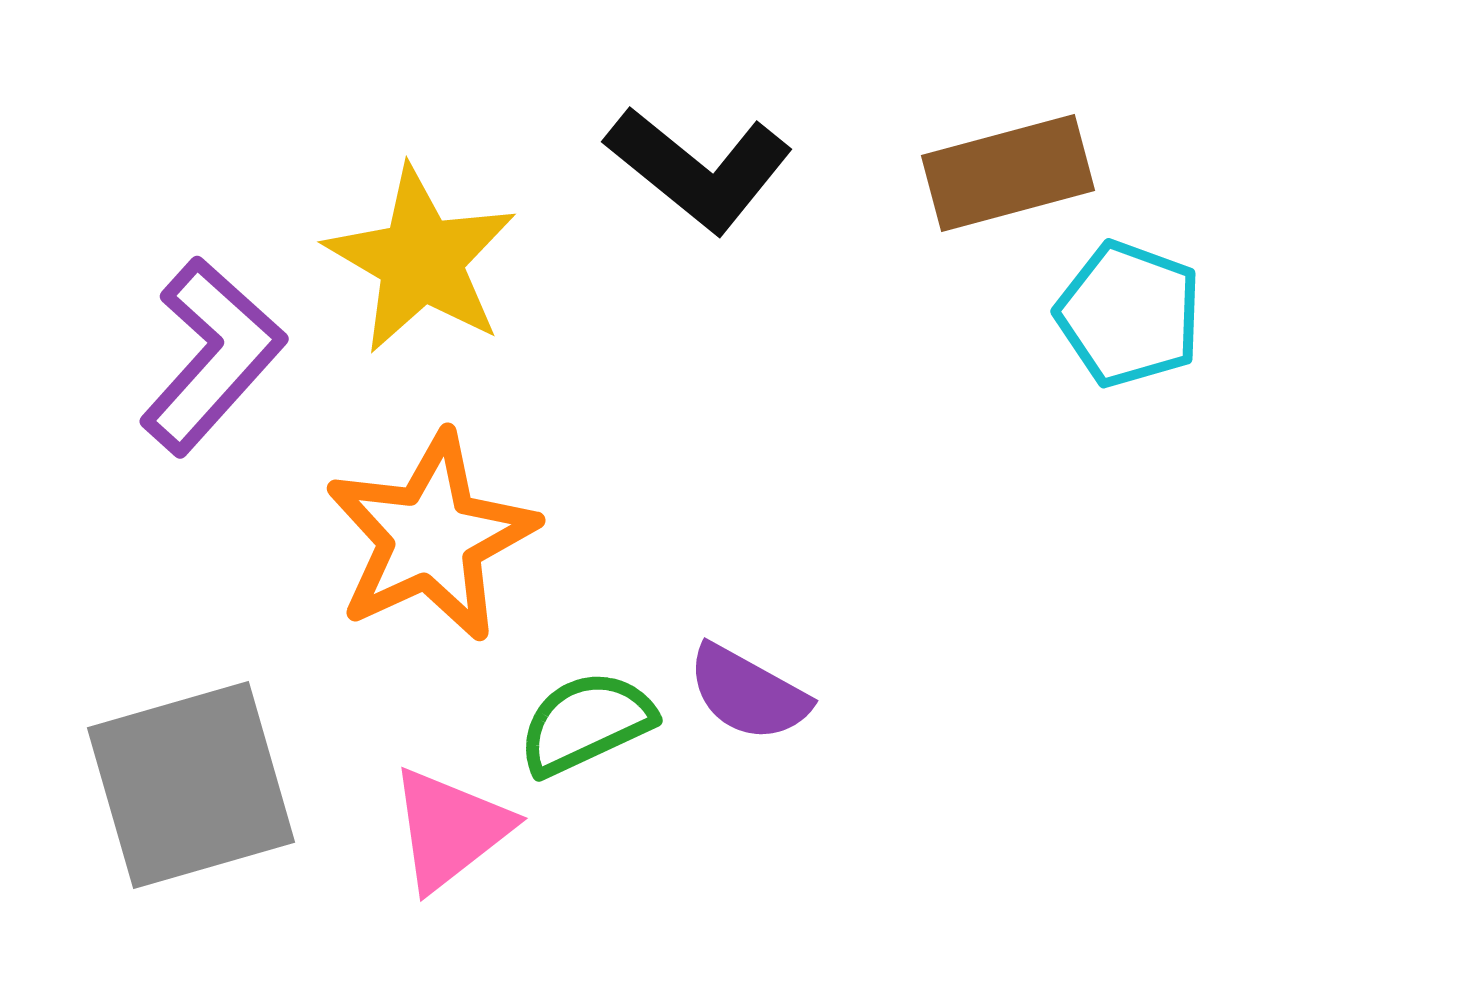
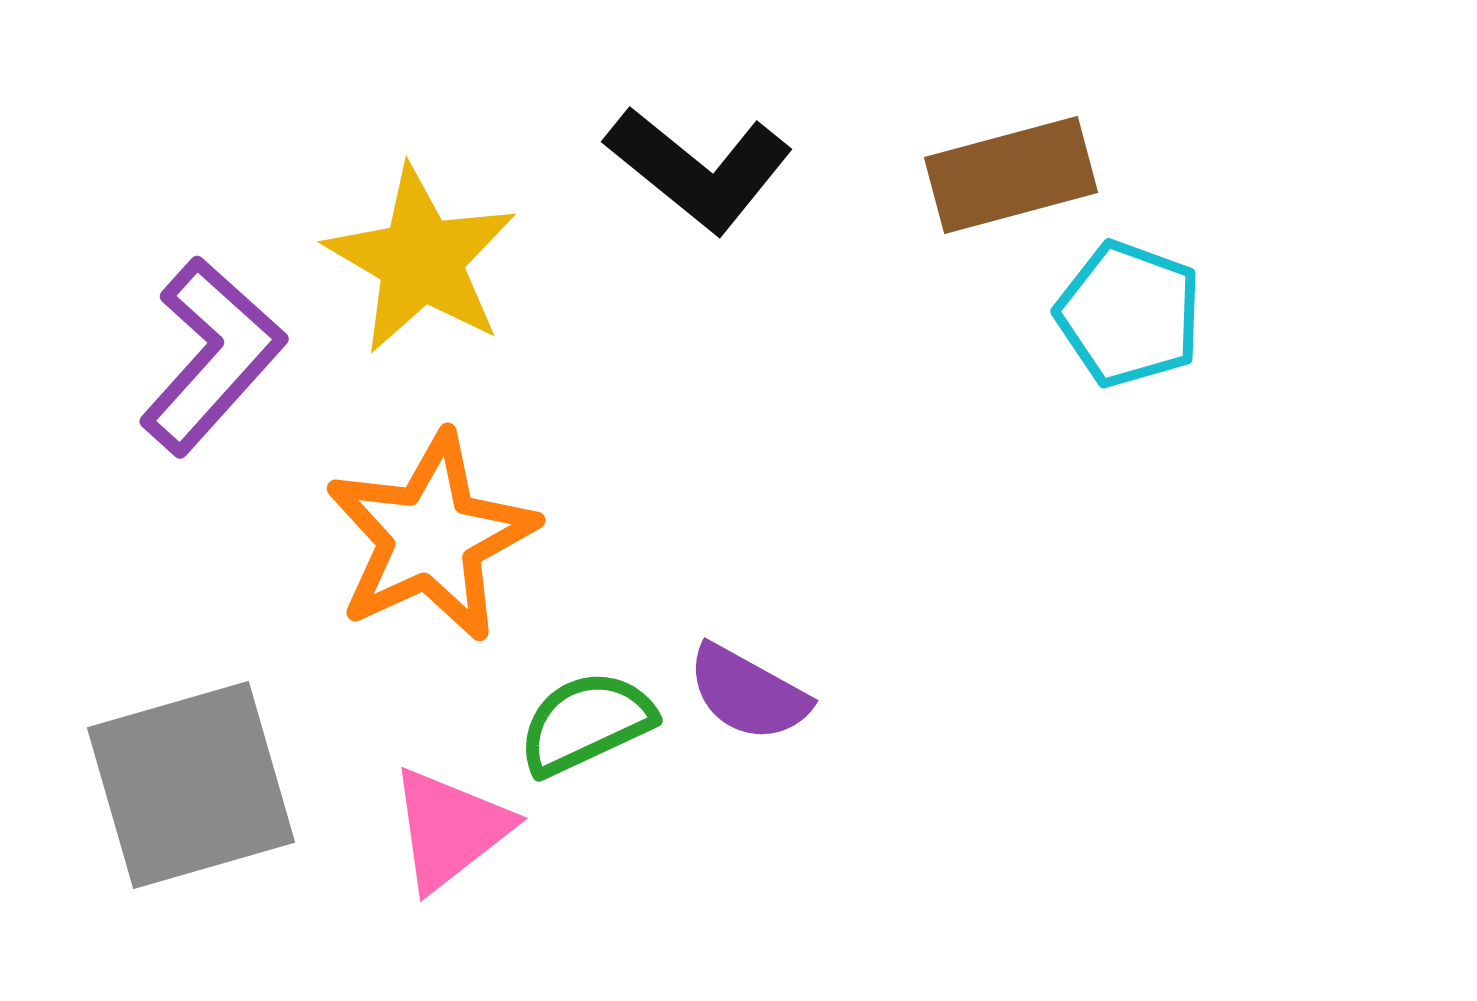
brown rectangle: moved 3 px right, 2 px down
